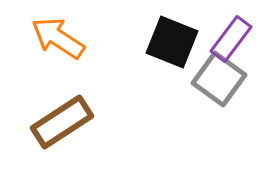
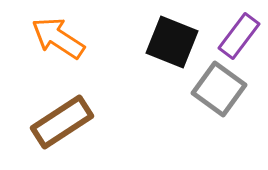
purple rectangle: moved 8 px right, 3 px up
gray square: moved 10 px down
